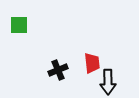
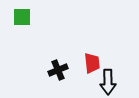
green square: moved 3 px right, 8 px up
